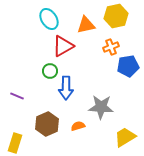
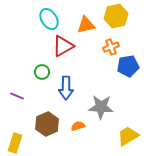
green circle: moved 8 px left, 1 px down
yellow trapezoid: moved 3 px right, 1 px up
